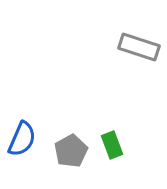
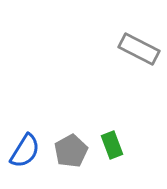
gray rectangle: moved 2 px down; rotated 9 degrees clockwise
blue semicircle: moved 3 px right, 12 px down; rotated 9 degrees clockwise
